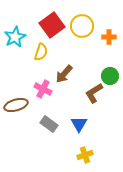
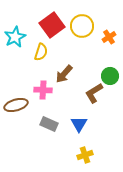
orange cross: rotated 32 degrees counterclockwise
pink cross: moved 1 px down; rotated 24 degrees counterclockwise
gray rectangle: rotated 12 degrees counterclockwise
